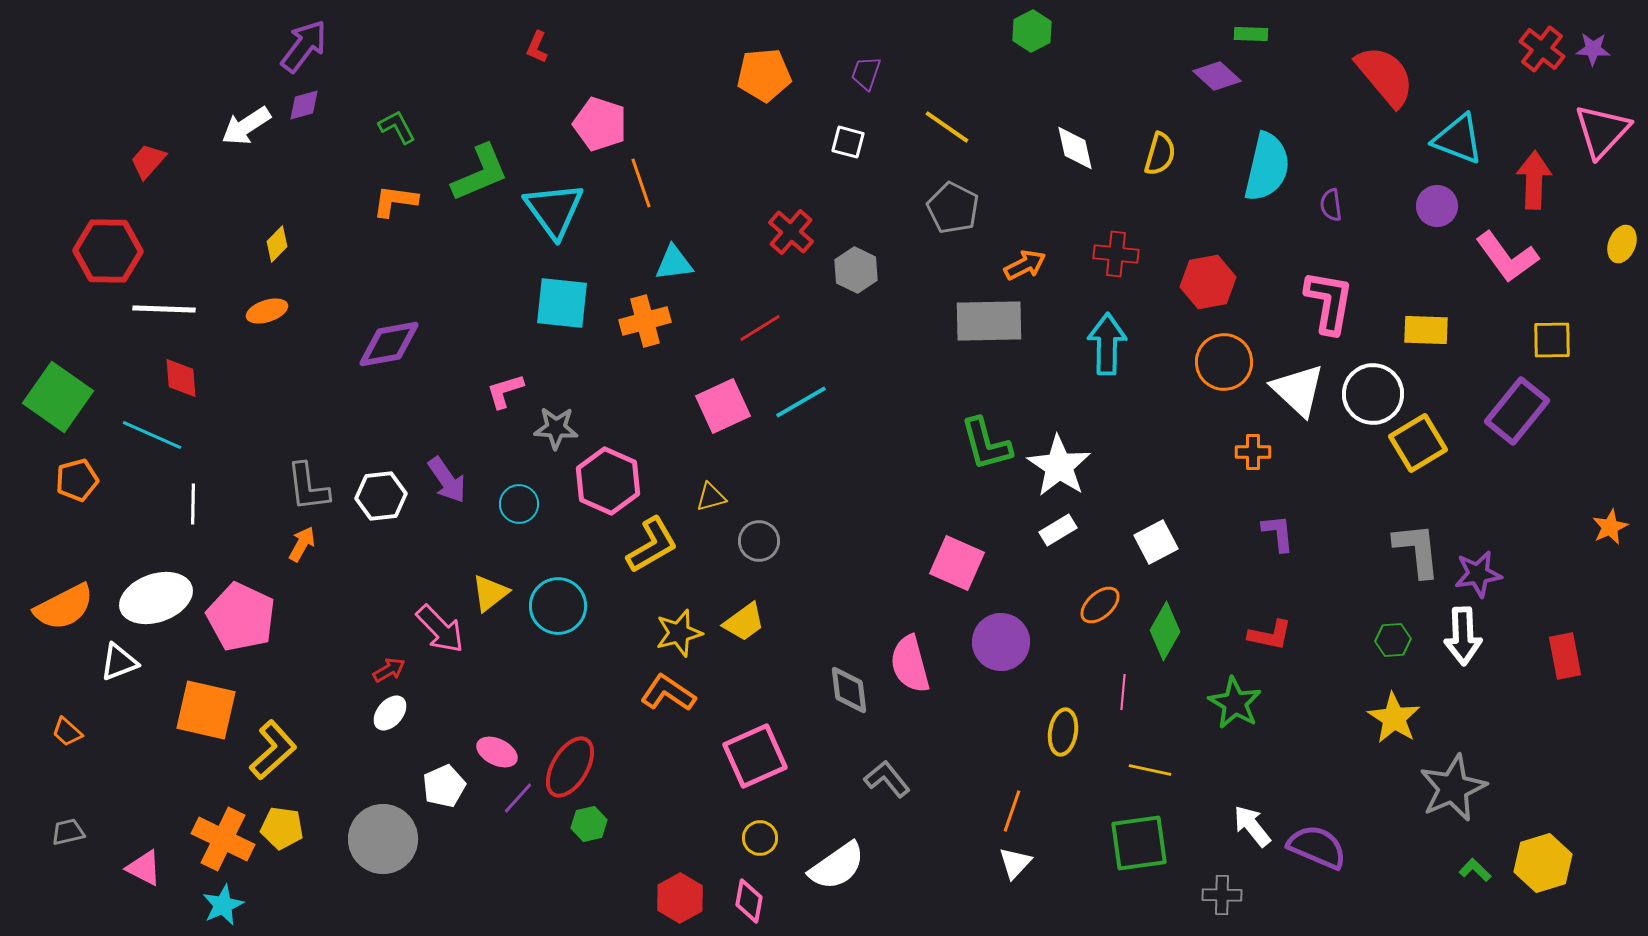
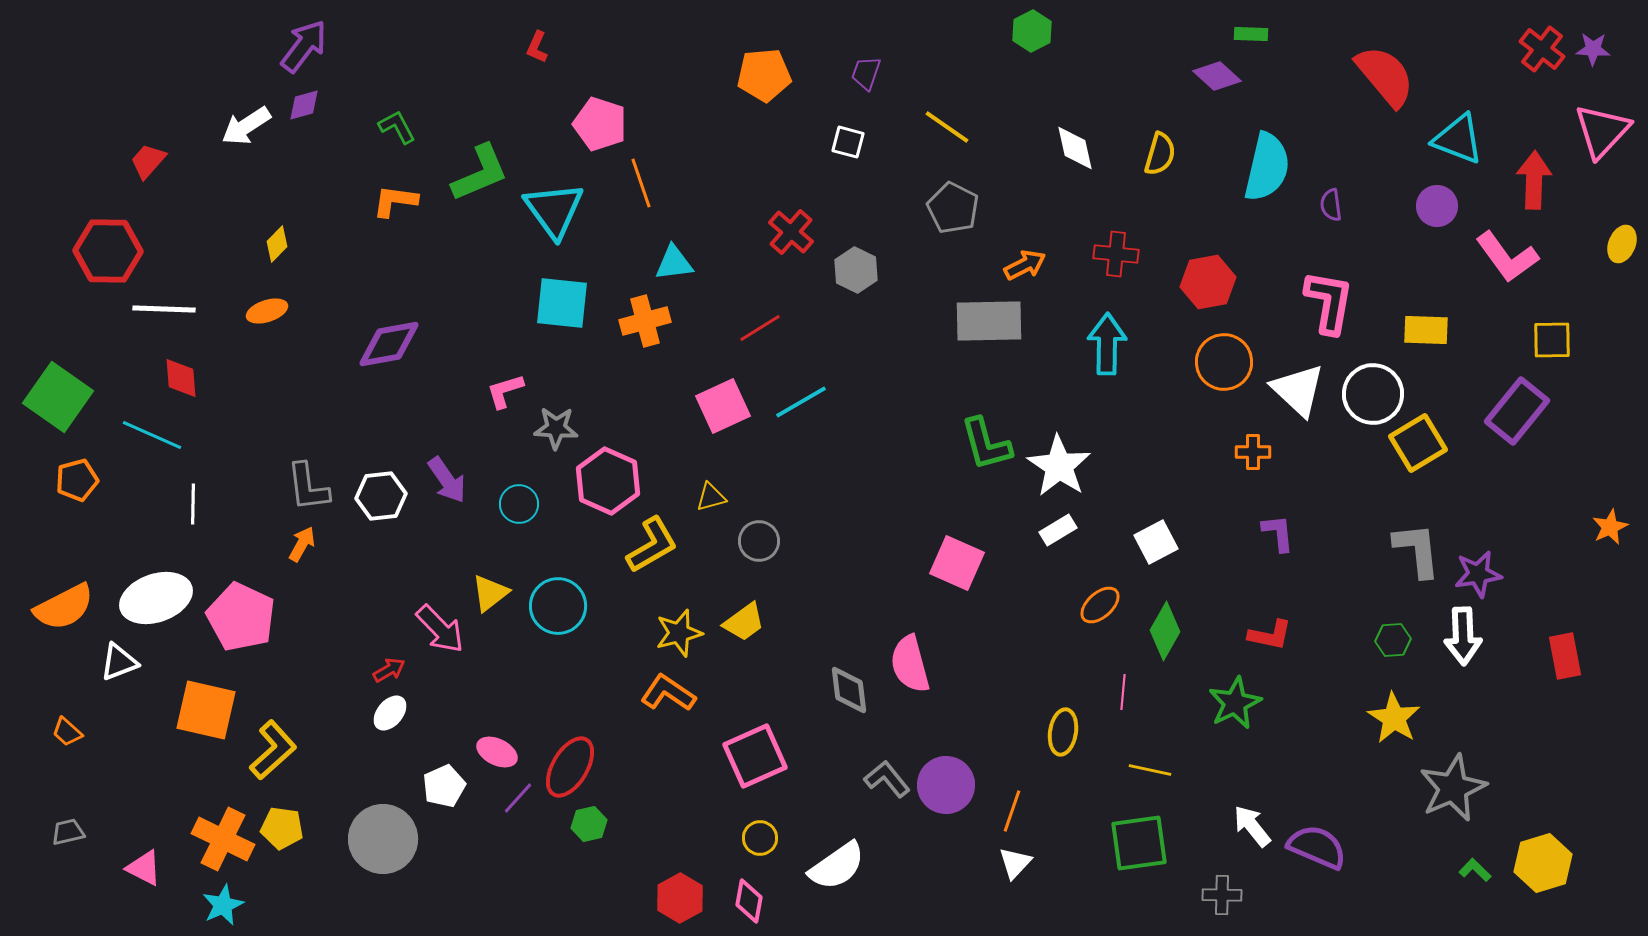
purple circle at (1001, 642): moved 55 px left, 143 px down
green star at (1235, 703): rotated 16 degrees clockwise
